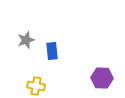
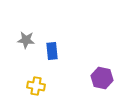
gray star: rotated 24 degrees clockwise
purple hexagon: rotated 10 degrees clockwise
